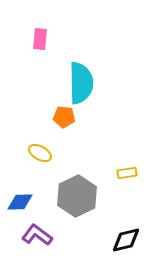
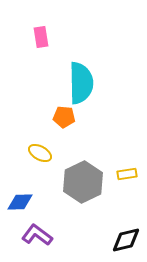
pink rectangle: moved 1 px right, 2 px up; rotated 15 degrees counterclockwise
yellow rectangle: moved 1 px down
gray hexagon: moved 6 px right, 14 px up
